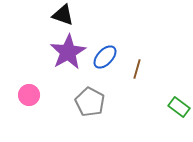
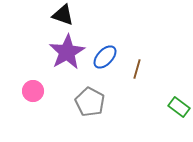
purple star: moved 1 px left
pink circle: moved 4 px right, 4 px up
